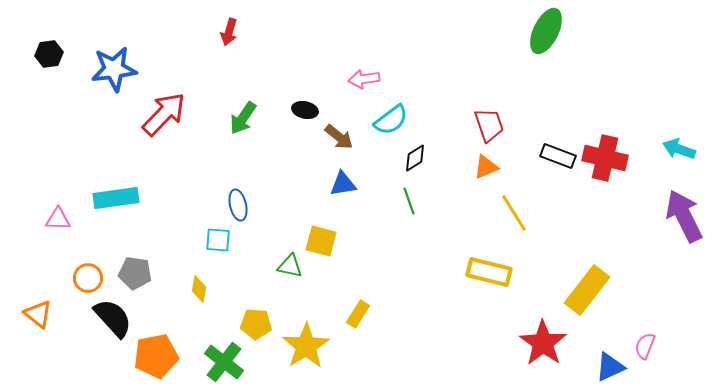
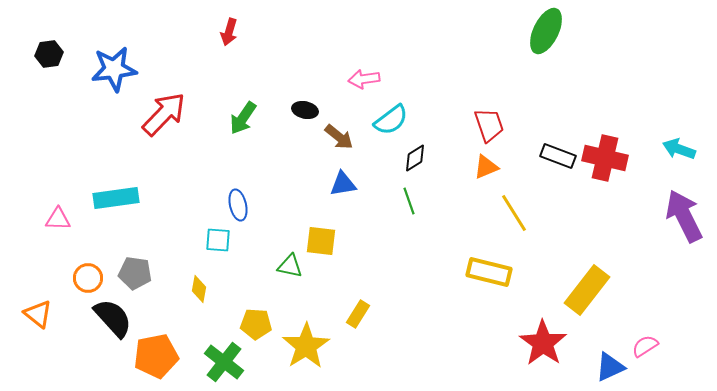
yellow square at (321, 241): rotated 8 degrees counterclockwise
pink semicircle at (645, 346): rotated 36 degrees clockwise
